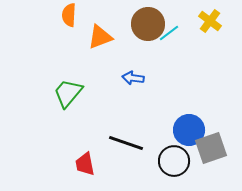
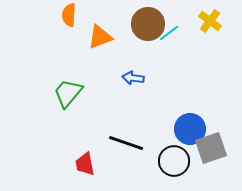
blue circle: moved 1 px right, 1 px up
